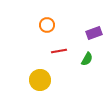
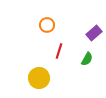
purple rectangle: rotated 21 degrees counterclockwise
red line: rotated 63 degrees counterclockwise
yellow circle: moved 1 px left, 2 px up
